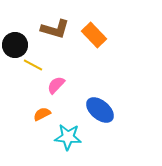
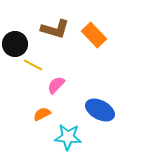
black circle: moved 1 px up
blue ellipse: rotated 12 degrees counterclockwise
